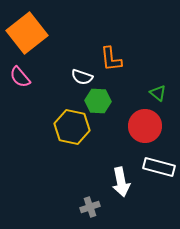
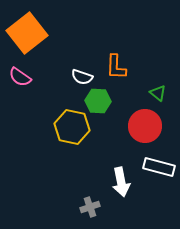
orange L-shape: moved 5 px right, 8 px down; rotated 8 degrees clockwise
pink semicircle: rotated 15 degrees counterclockwise
